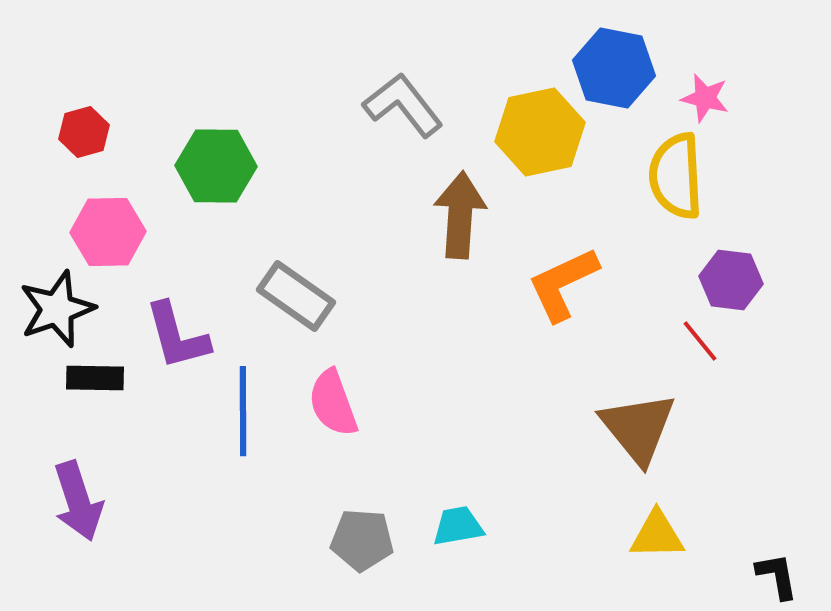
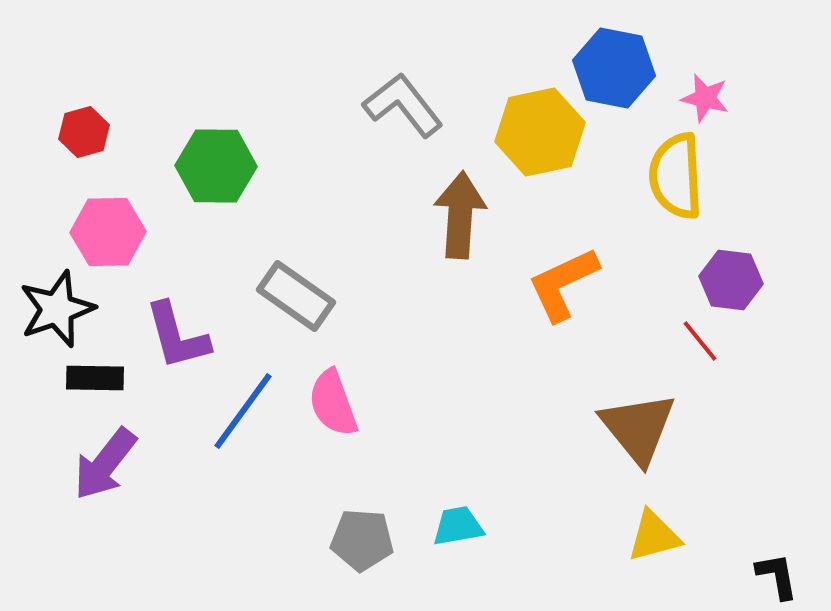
blue line: rotated 36 degrees clockwise
purple arrow: moved 27 px right, 37 px up; rotated 56 degrees clockwise
yellow triangle: moved 3 px left, 1 px down; rotated 14 degrees counterclockwise
